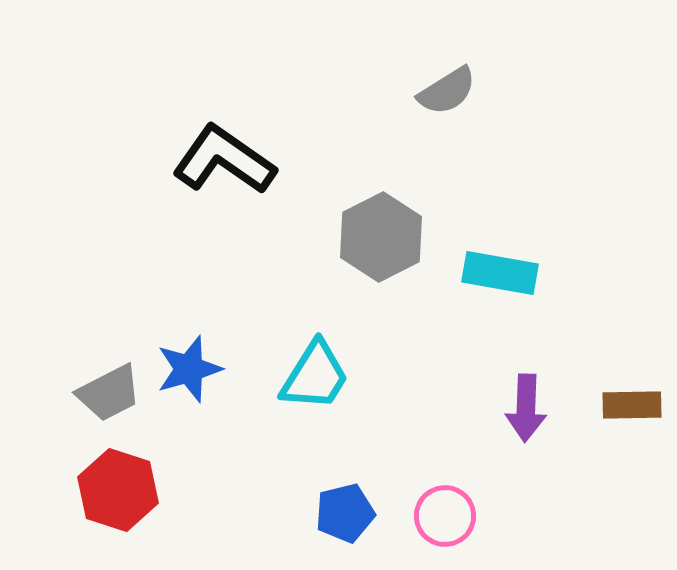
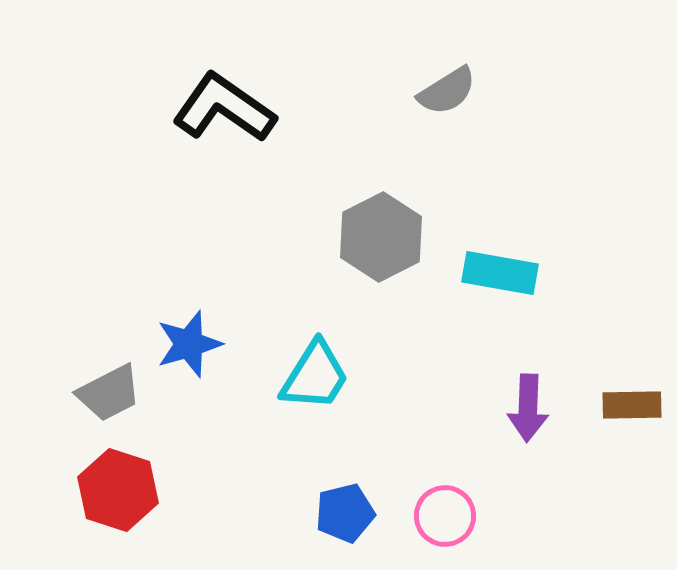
black L-shape: moved 52 px up
blue star: moved 25 px up
purple arrow: moved 2 px right
